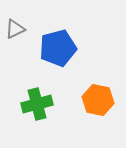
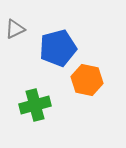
orange hexagon: moved 11 px left, 20 px up
green cross: moved 2 px left, 1 px down
